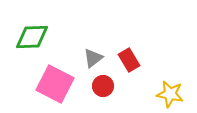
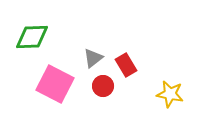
red rectangle: moved 3 px left, 5 px down
